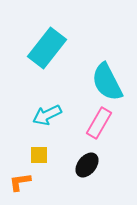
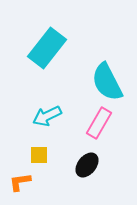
cyan arrow: moved 1 px down
